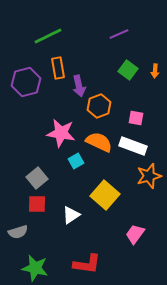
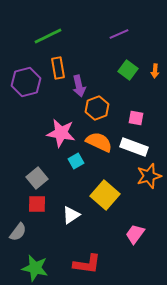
orange hexagon: moved 2 px left, 2 px down
white rectangle: moved 1 px right, 1 px down
gray semicircle: rotated 36 degrees counterclockwise
